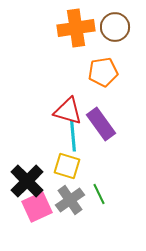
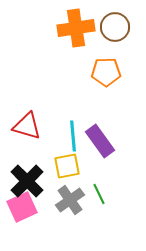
orange pentagon: moved 3 px right; rotated 8 degrees clockwise
red triangle: moved 41 px left, 15 px down
purple rectangle: moved 1 px left, 17 px down
yellow square: rotated 28 degrees counterclockwise
pink square: moved 15 px left
